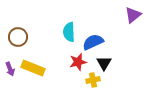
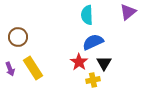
purple triangle: moved 5 px left, 3 px up
cyan semicircle: moved 18 px right, 17 px up
red star: moved 1 px right; rotated 24 degrees counterclockwise
yellow rectangle: rotated 35 degrees clockwise
